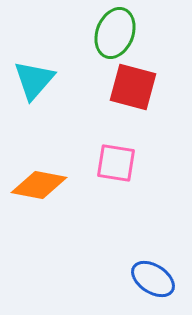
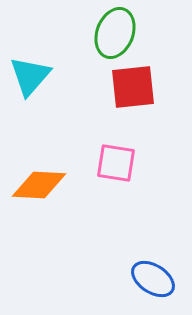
cyan triangle: moved 4 px left, 4 px up
red square: rotated 21 degrees counterclockwise
orange diamond: rotated 8 degrees counterclockwise
